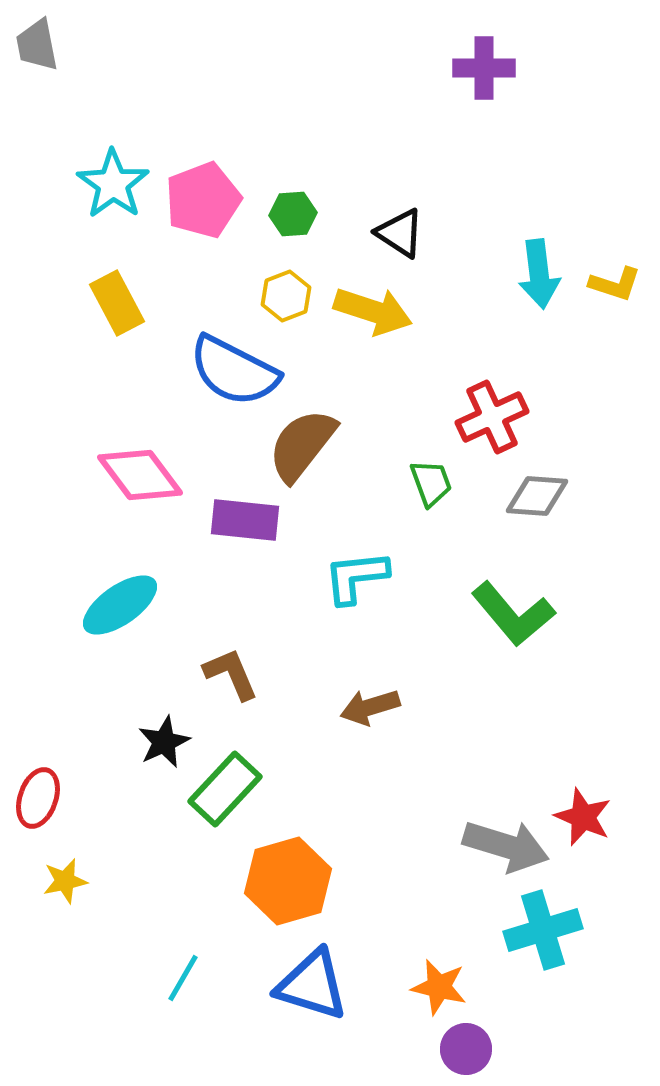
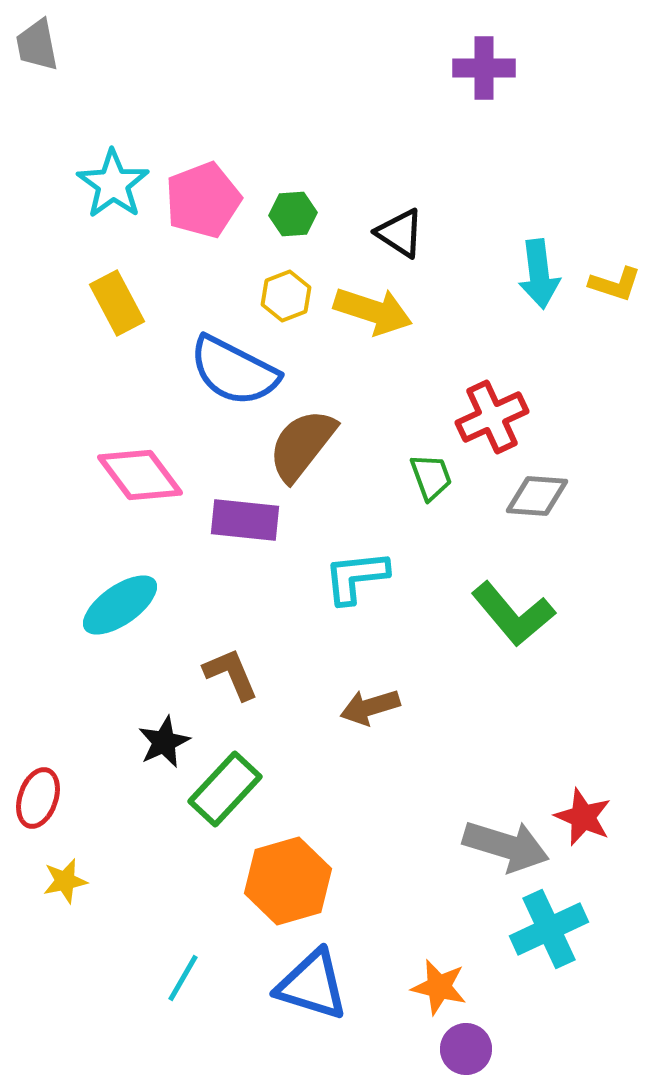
green trapezoid: moved 6 px up
cyan cross: moved 6 px right, 1 px up; rotated 8 degrees counterclockwise
